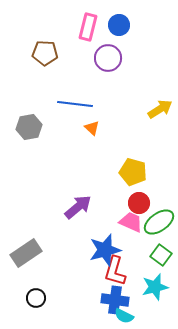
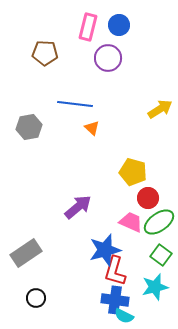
red circle: moved 9 px right, 5 px up
